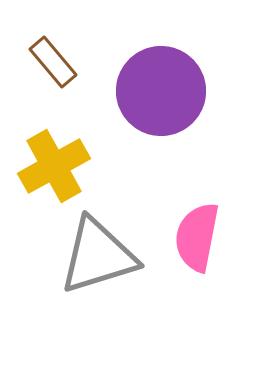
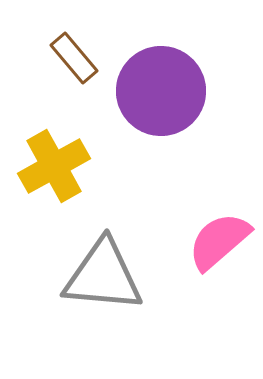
brown rectangle: moved 21 px right, 4 px up
pink semicircle: moved 22 px right, 4 px down; rotated 38 degrees clockwise
gray triangle: moved 5 px right, 20 px down; rotated 22 degrees clockwise
